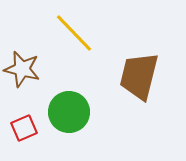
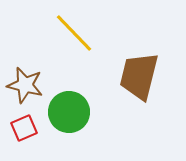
brown star: moved 3 px right, 16 px down
